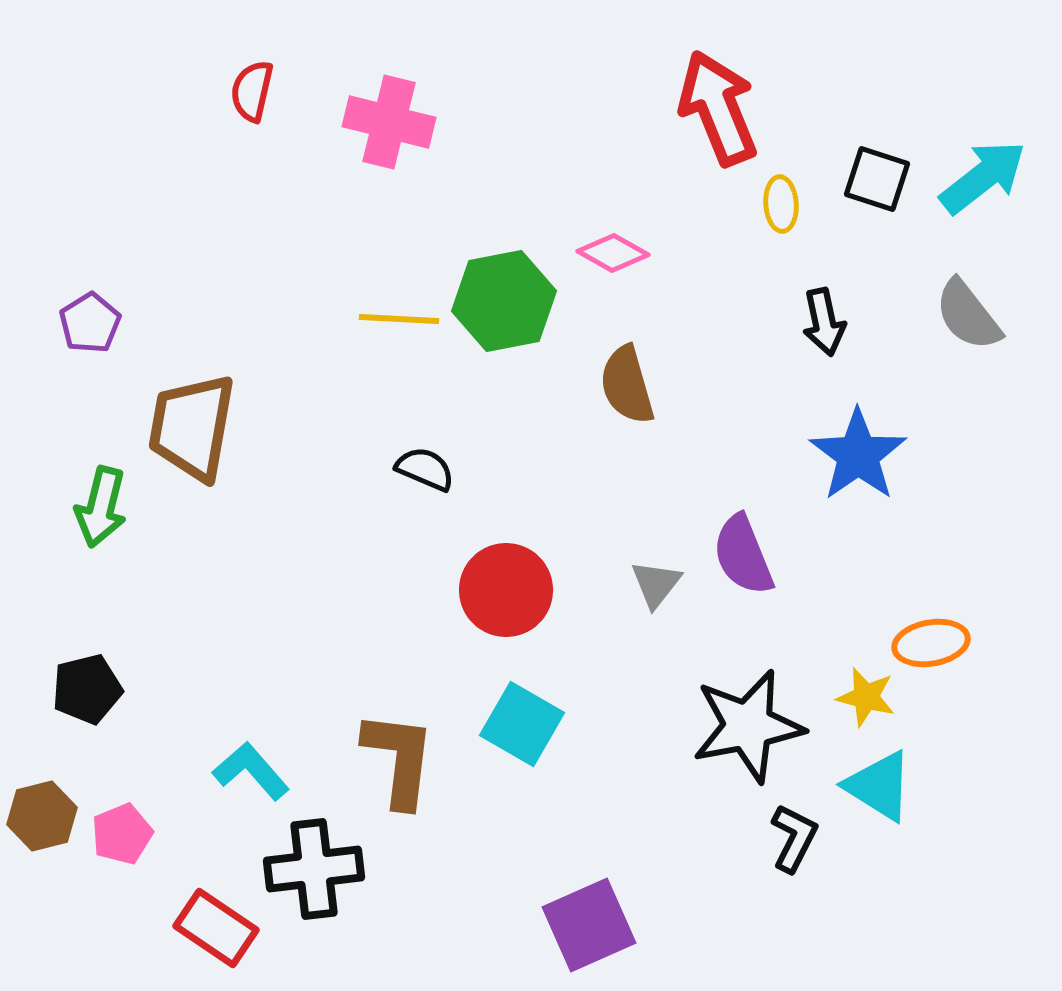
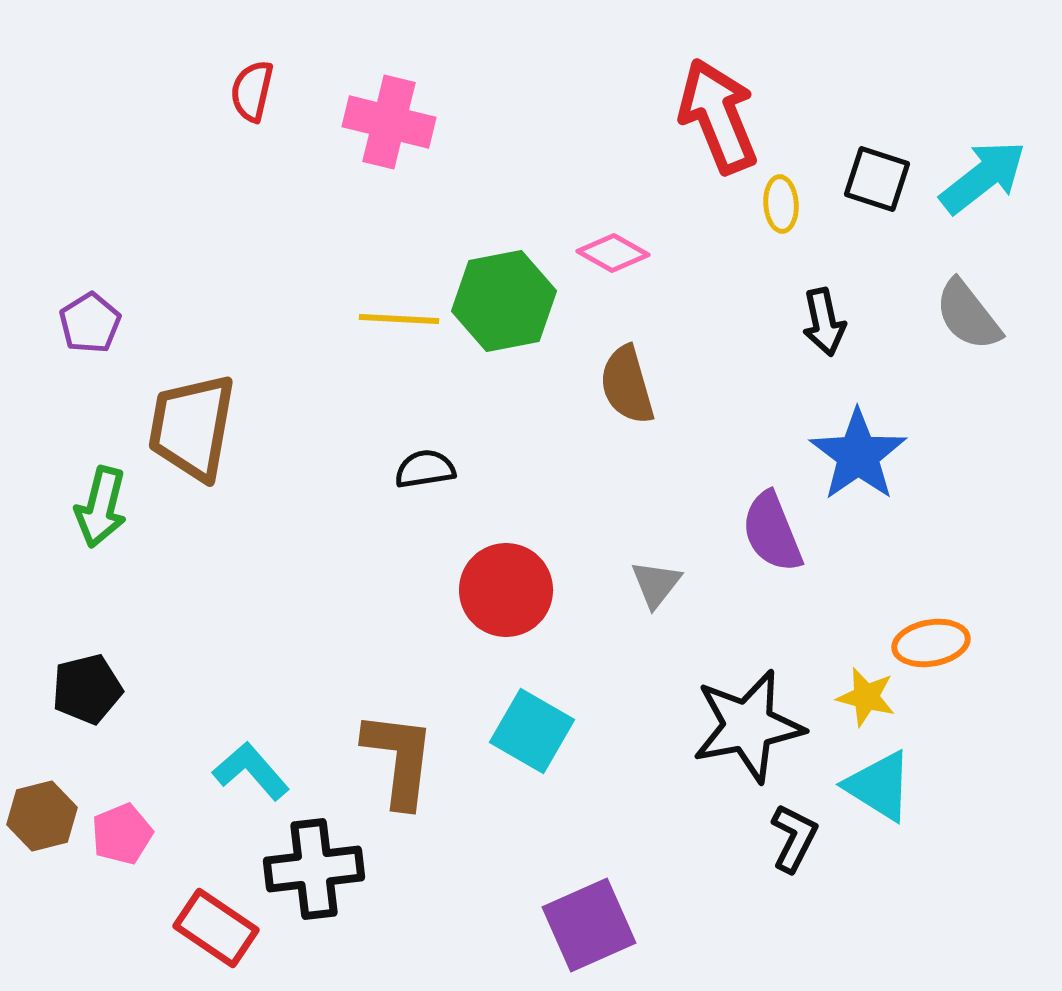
red arrow: moved 8 px down
black semicircle: rotated 32 degrees counterclockwise
purple semicircle: moved 29 px right, 23 px up
cyan square: moved 10 px right, 7 px down
